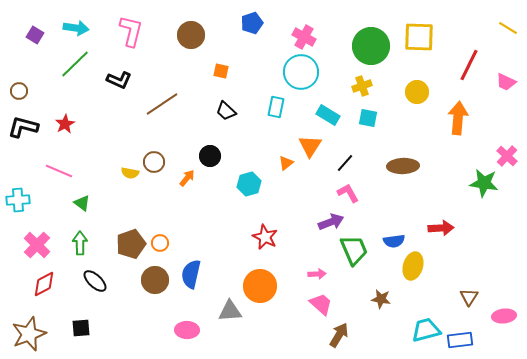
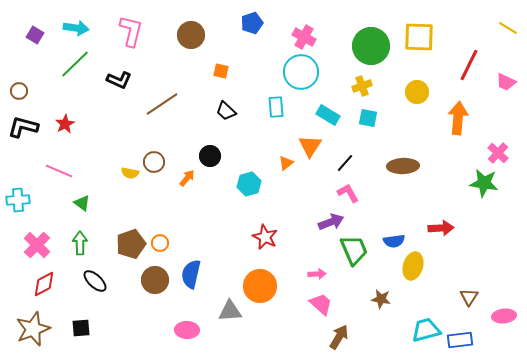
cyan rectangle at (276, 107): rotated 15 degrees counterclockwise
pink cross at (507, 156): moved 9 px left, 3 px up
brown star at (29, 334): moved 4 px right, 5 px up
brown arrow at (339, 335): moved 2 px down
